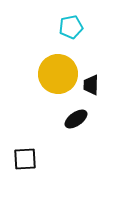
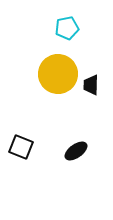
cyan pentagon: moved 4 px left, 1 px down
black ellipse: moved 32 px down
black square: moved 4 px left, 12 px up; rotated 25 degrees clockwise
